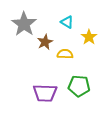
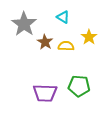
cyan triangle: moved 4 px left, 5 px up
brown star: rotated 14 degrees counterclockwise
yellow semicircle: moved 1 px right, 8 px up
